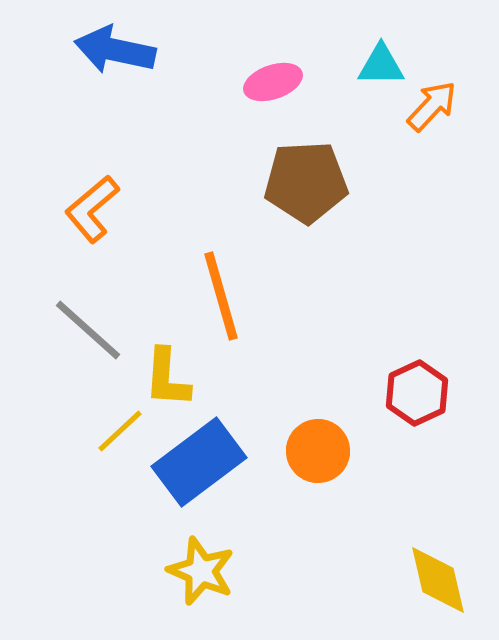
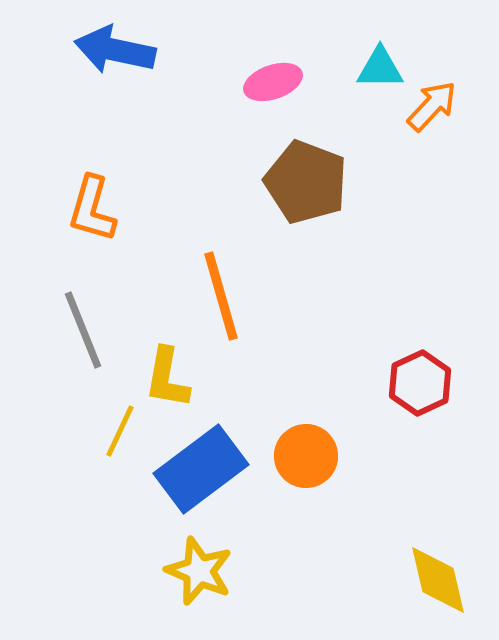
cyan triangle: moved 1 px left, 3 px down
brown pentagon: rotated 24 degrees clockwise
orange L-shape: rotated 34 degrees counterclockwise
gray line: moved 5 px left; rotated 26 degrees clockwise
yellow L-shape: rotated 6 degrees clockwise
red hexagon: moved 3 px right, 10 px up
yellow line: rotated 22 degrees counterclockwise
orange circle: moved 12 px left, 5 px down
blue rectangle: moved 2 px right, 7 px down
yellow star: moved 2 px left
